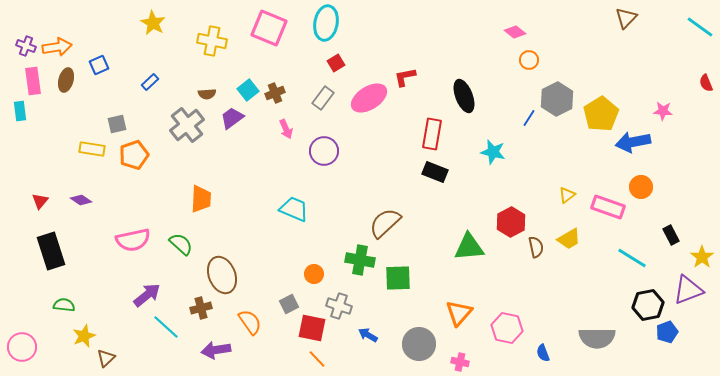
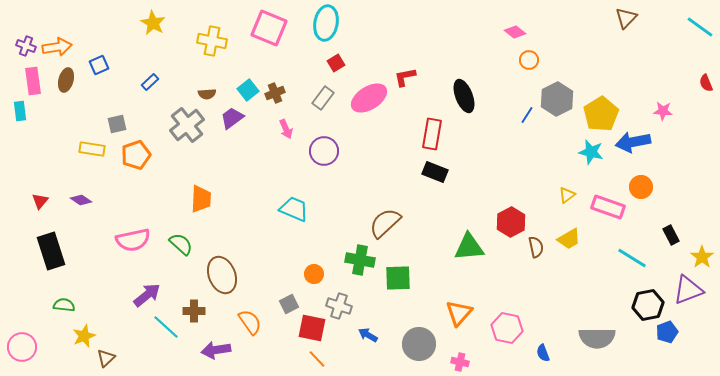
blue line at (529, 118): moved 2 px left, 3 px up
cyan star at (493, 152): moved 98 px right
orange pentagon at (134, 155): moved 2 px right
brown cross at (201, 308): moved 7 px left, 3 px down; rotated 15 degrees clockwise
